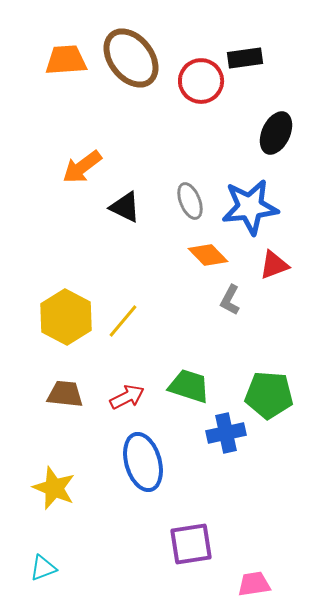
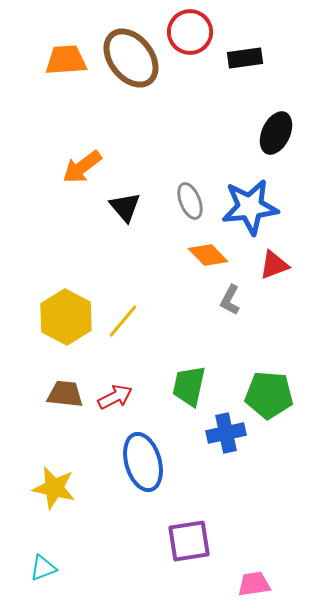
red circle: moved 11 px left, 49 px up
black triangle: rotated 24 degrees clockwise
green trapezoid: rotated 96 degrees counterclockwise
red arrow: moved 12 px left
yellow star: rotated 9 degrees counterclockwise
purple square: moved 2 px left, 3 px up
